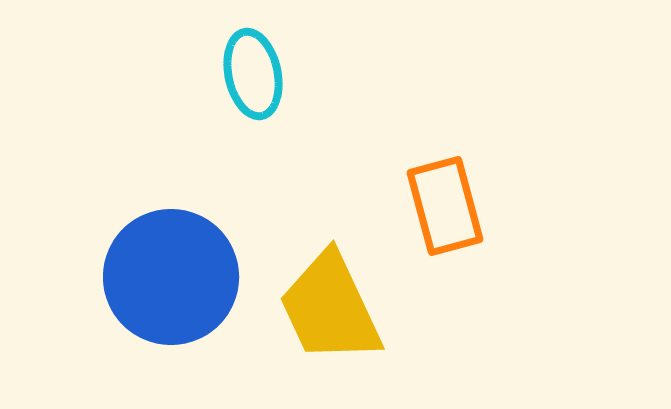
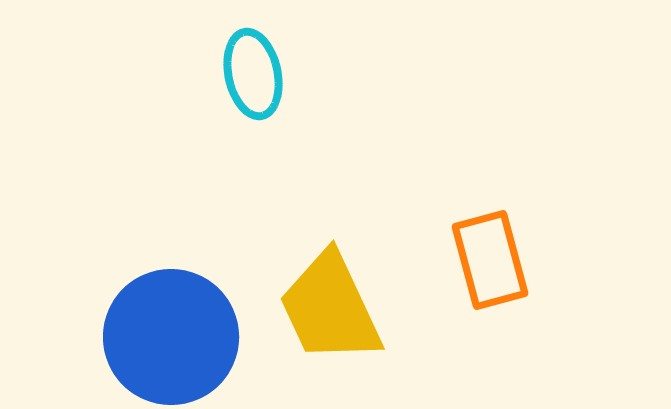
orange rectangle: moved 45 px right, 54 px down
blue circle: moved 60 px down
